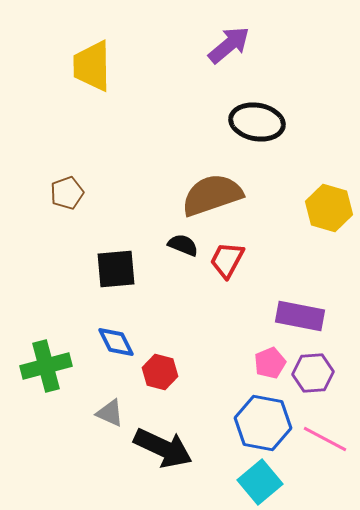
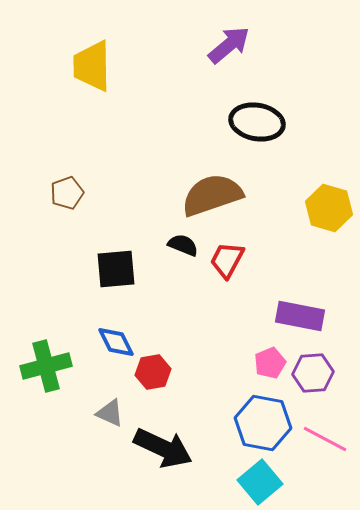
red hexagon: moved 7 px left; rotated 24 degrees counterclockwise
